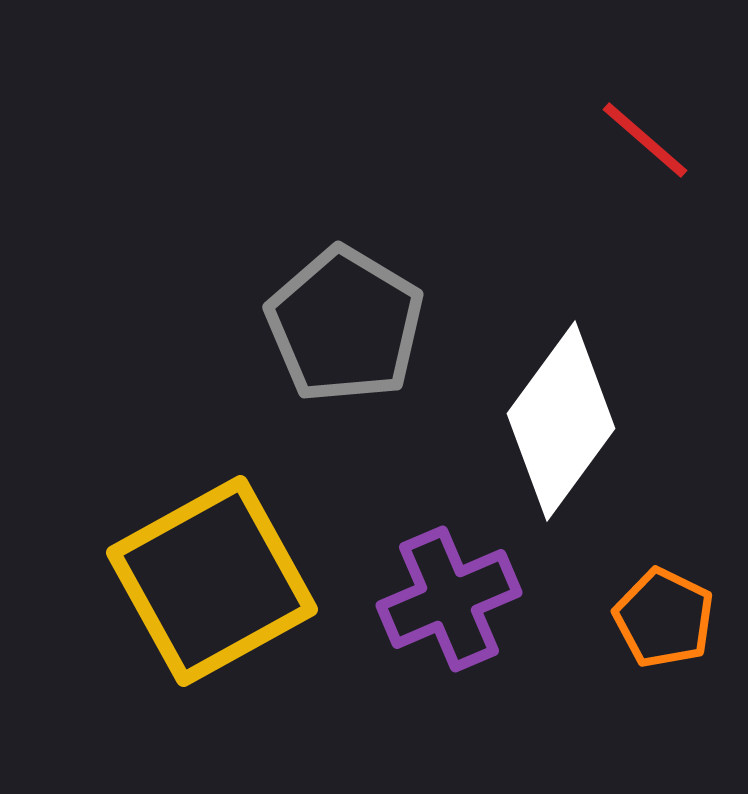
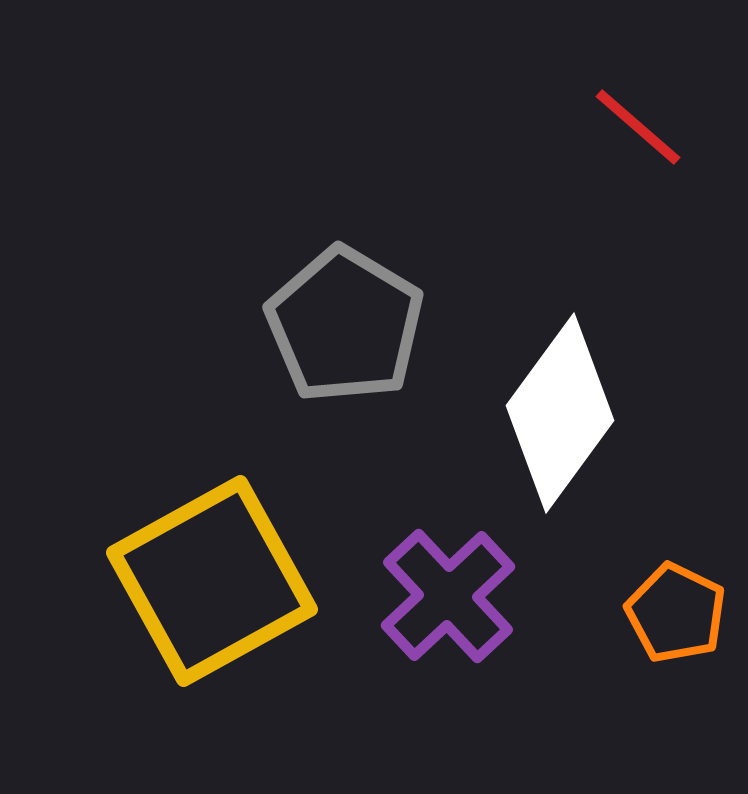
red line: moved 7 px left, 13 px up
white diamond: moved 1 px left, 8 px up
purple cross: moved 1 px left, 3 px up; rotated 20 degrees counterclockwise
orange pentagon: moved 12 px right, 5 px up
